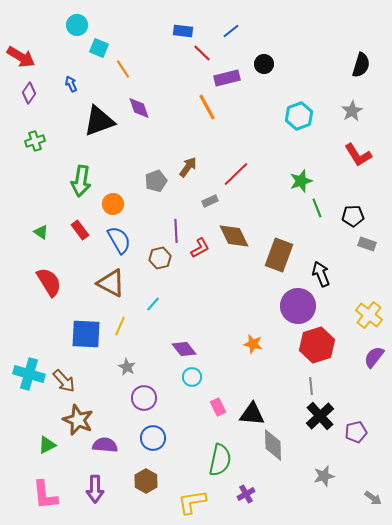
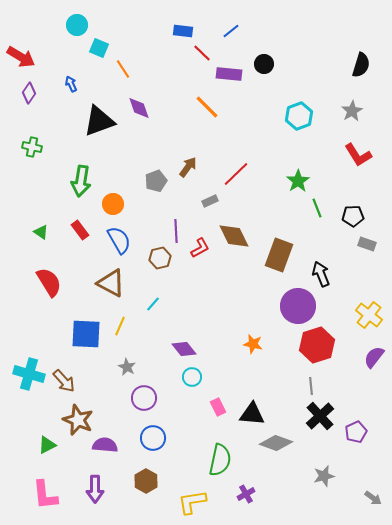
purple rectangle at (227, 78): moved 2 px right, 4 px up; rotated 20 degrees clockwise
orange line at (207, 107): rotated 16 degrees counterclockwise
green cross at (35, 141): moved 3 px left, 6 px down; rotated 30 degrees clockwise
green star at (301, 181): moved 3 px left; rotated 15 degrees counterclockwise
purple pentagon at (356, 432): rotated 10 degrees counterclockwise
gray diamond at (273, 445): moved 3 px right, 2 px up; rotated 68 degrees counterclockwise
